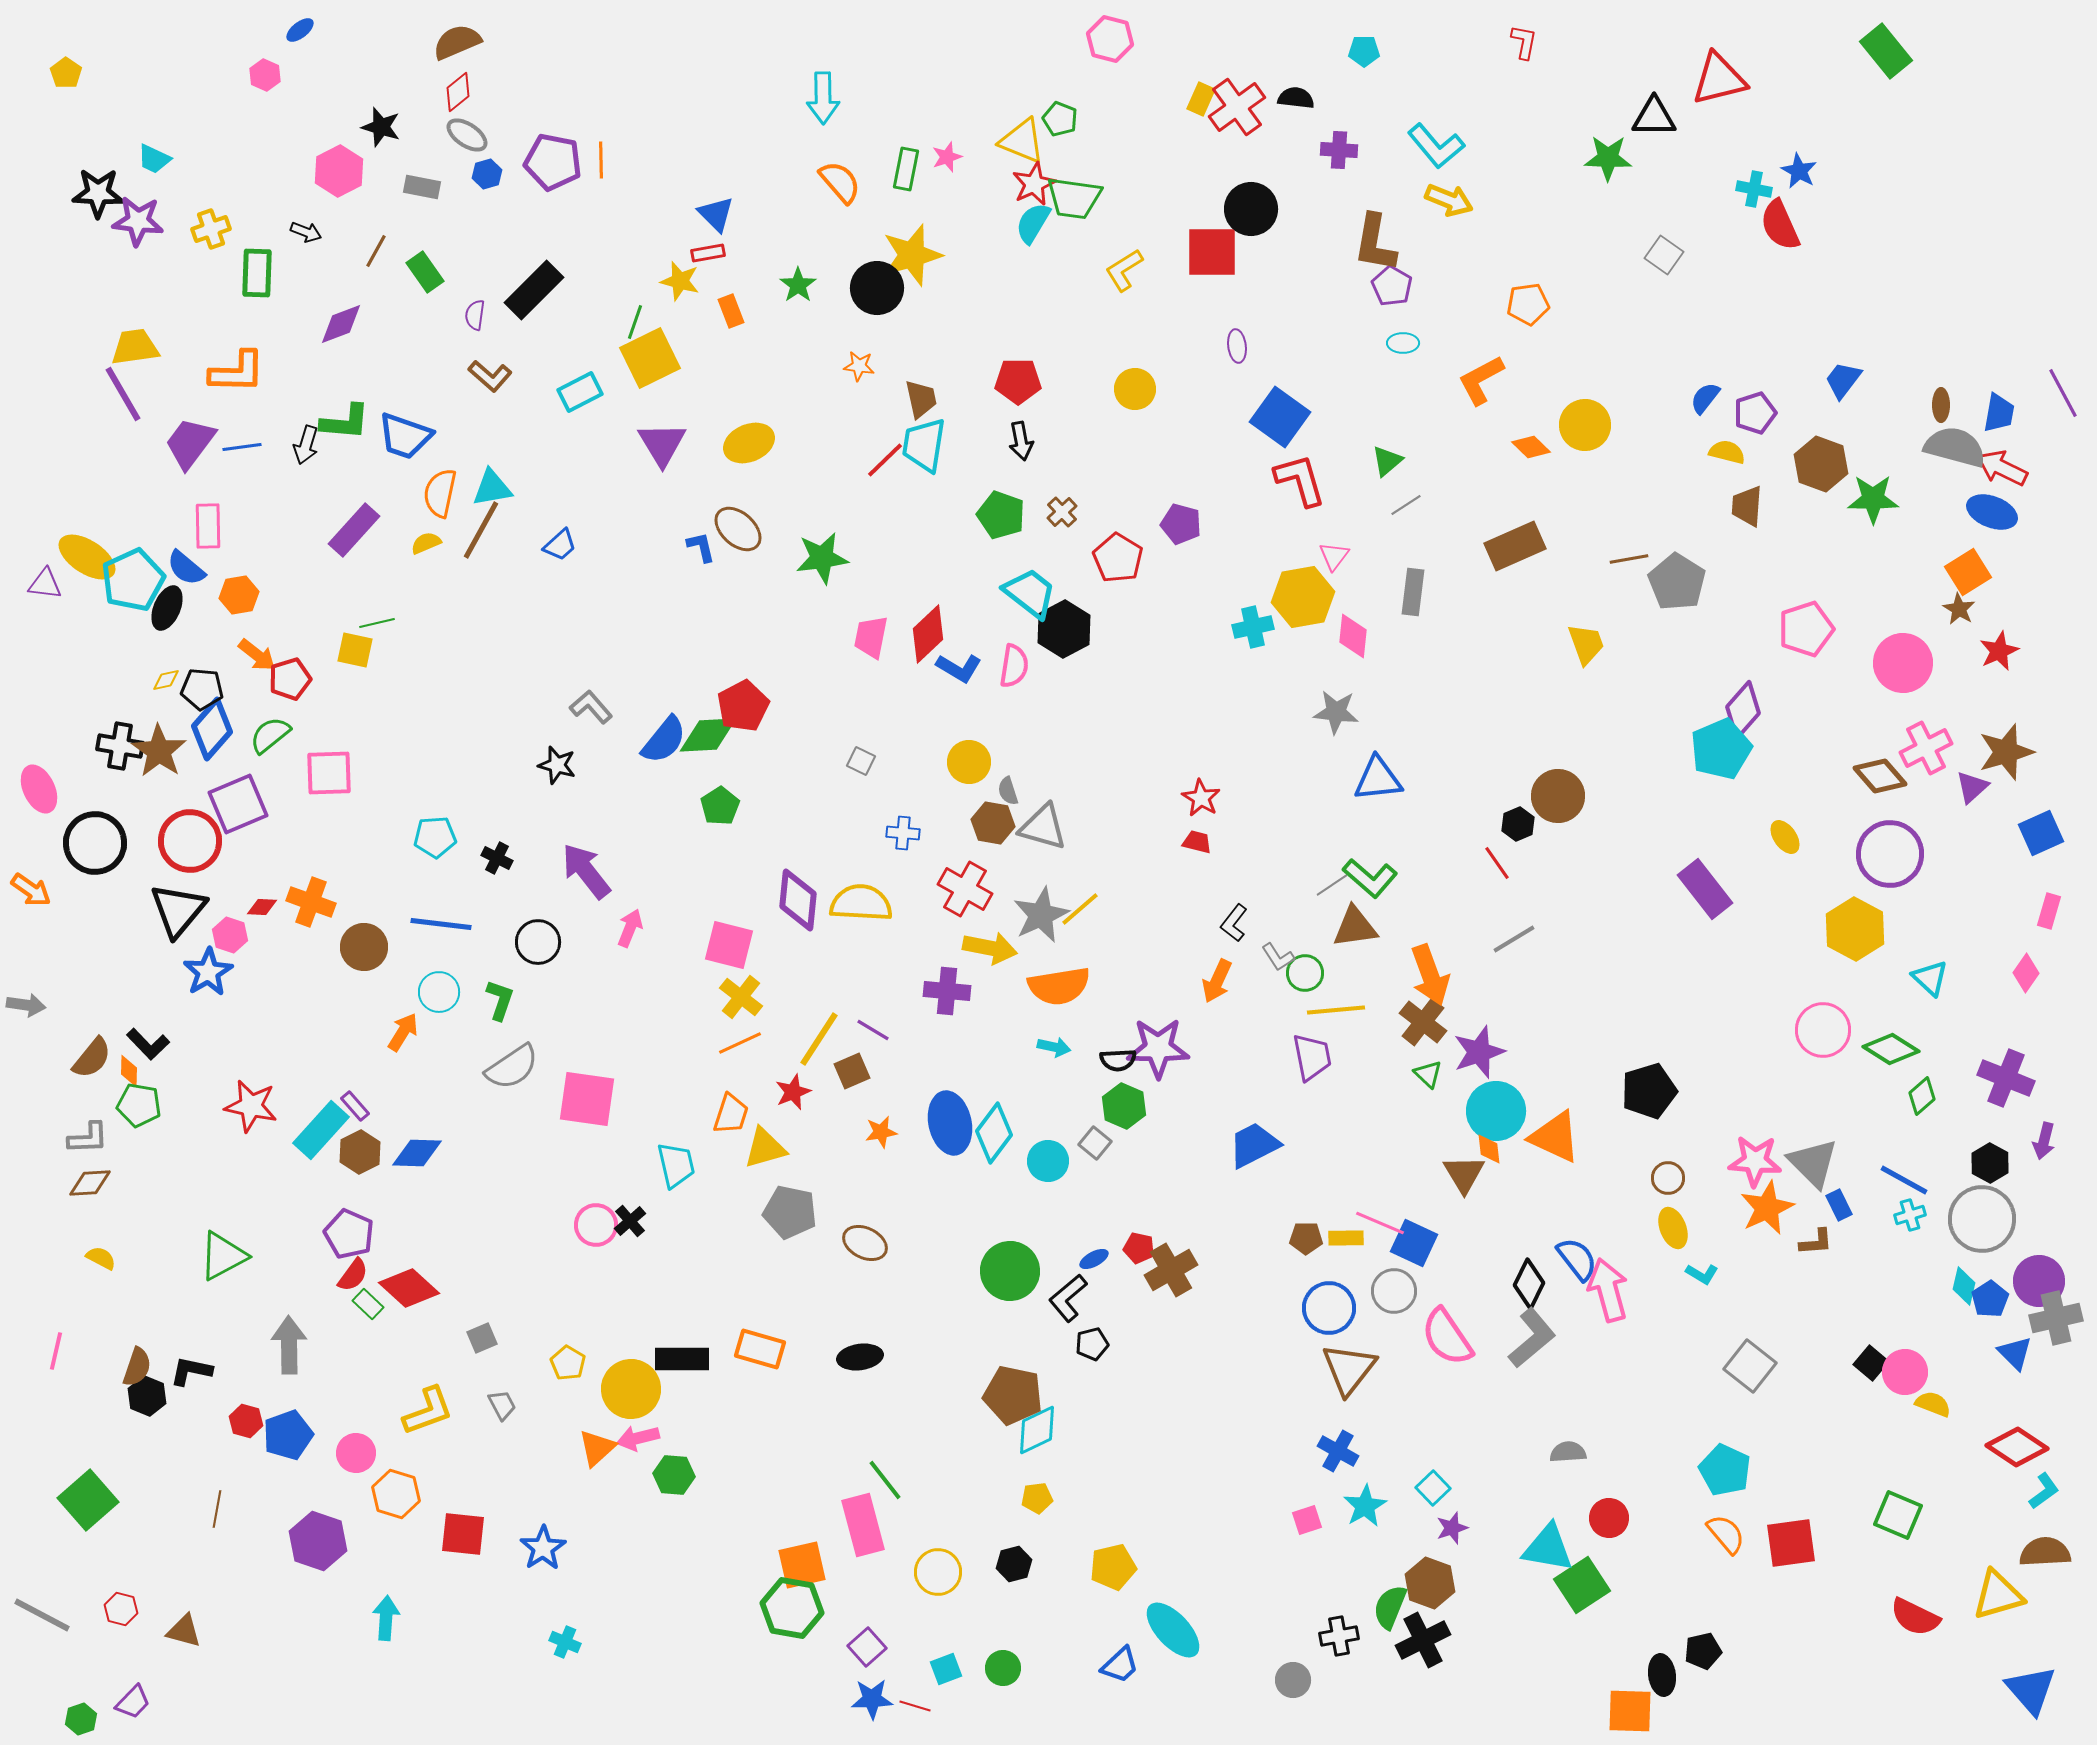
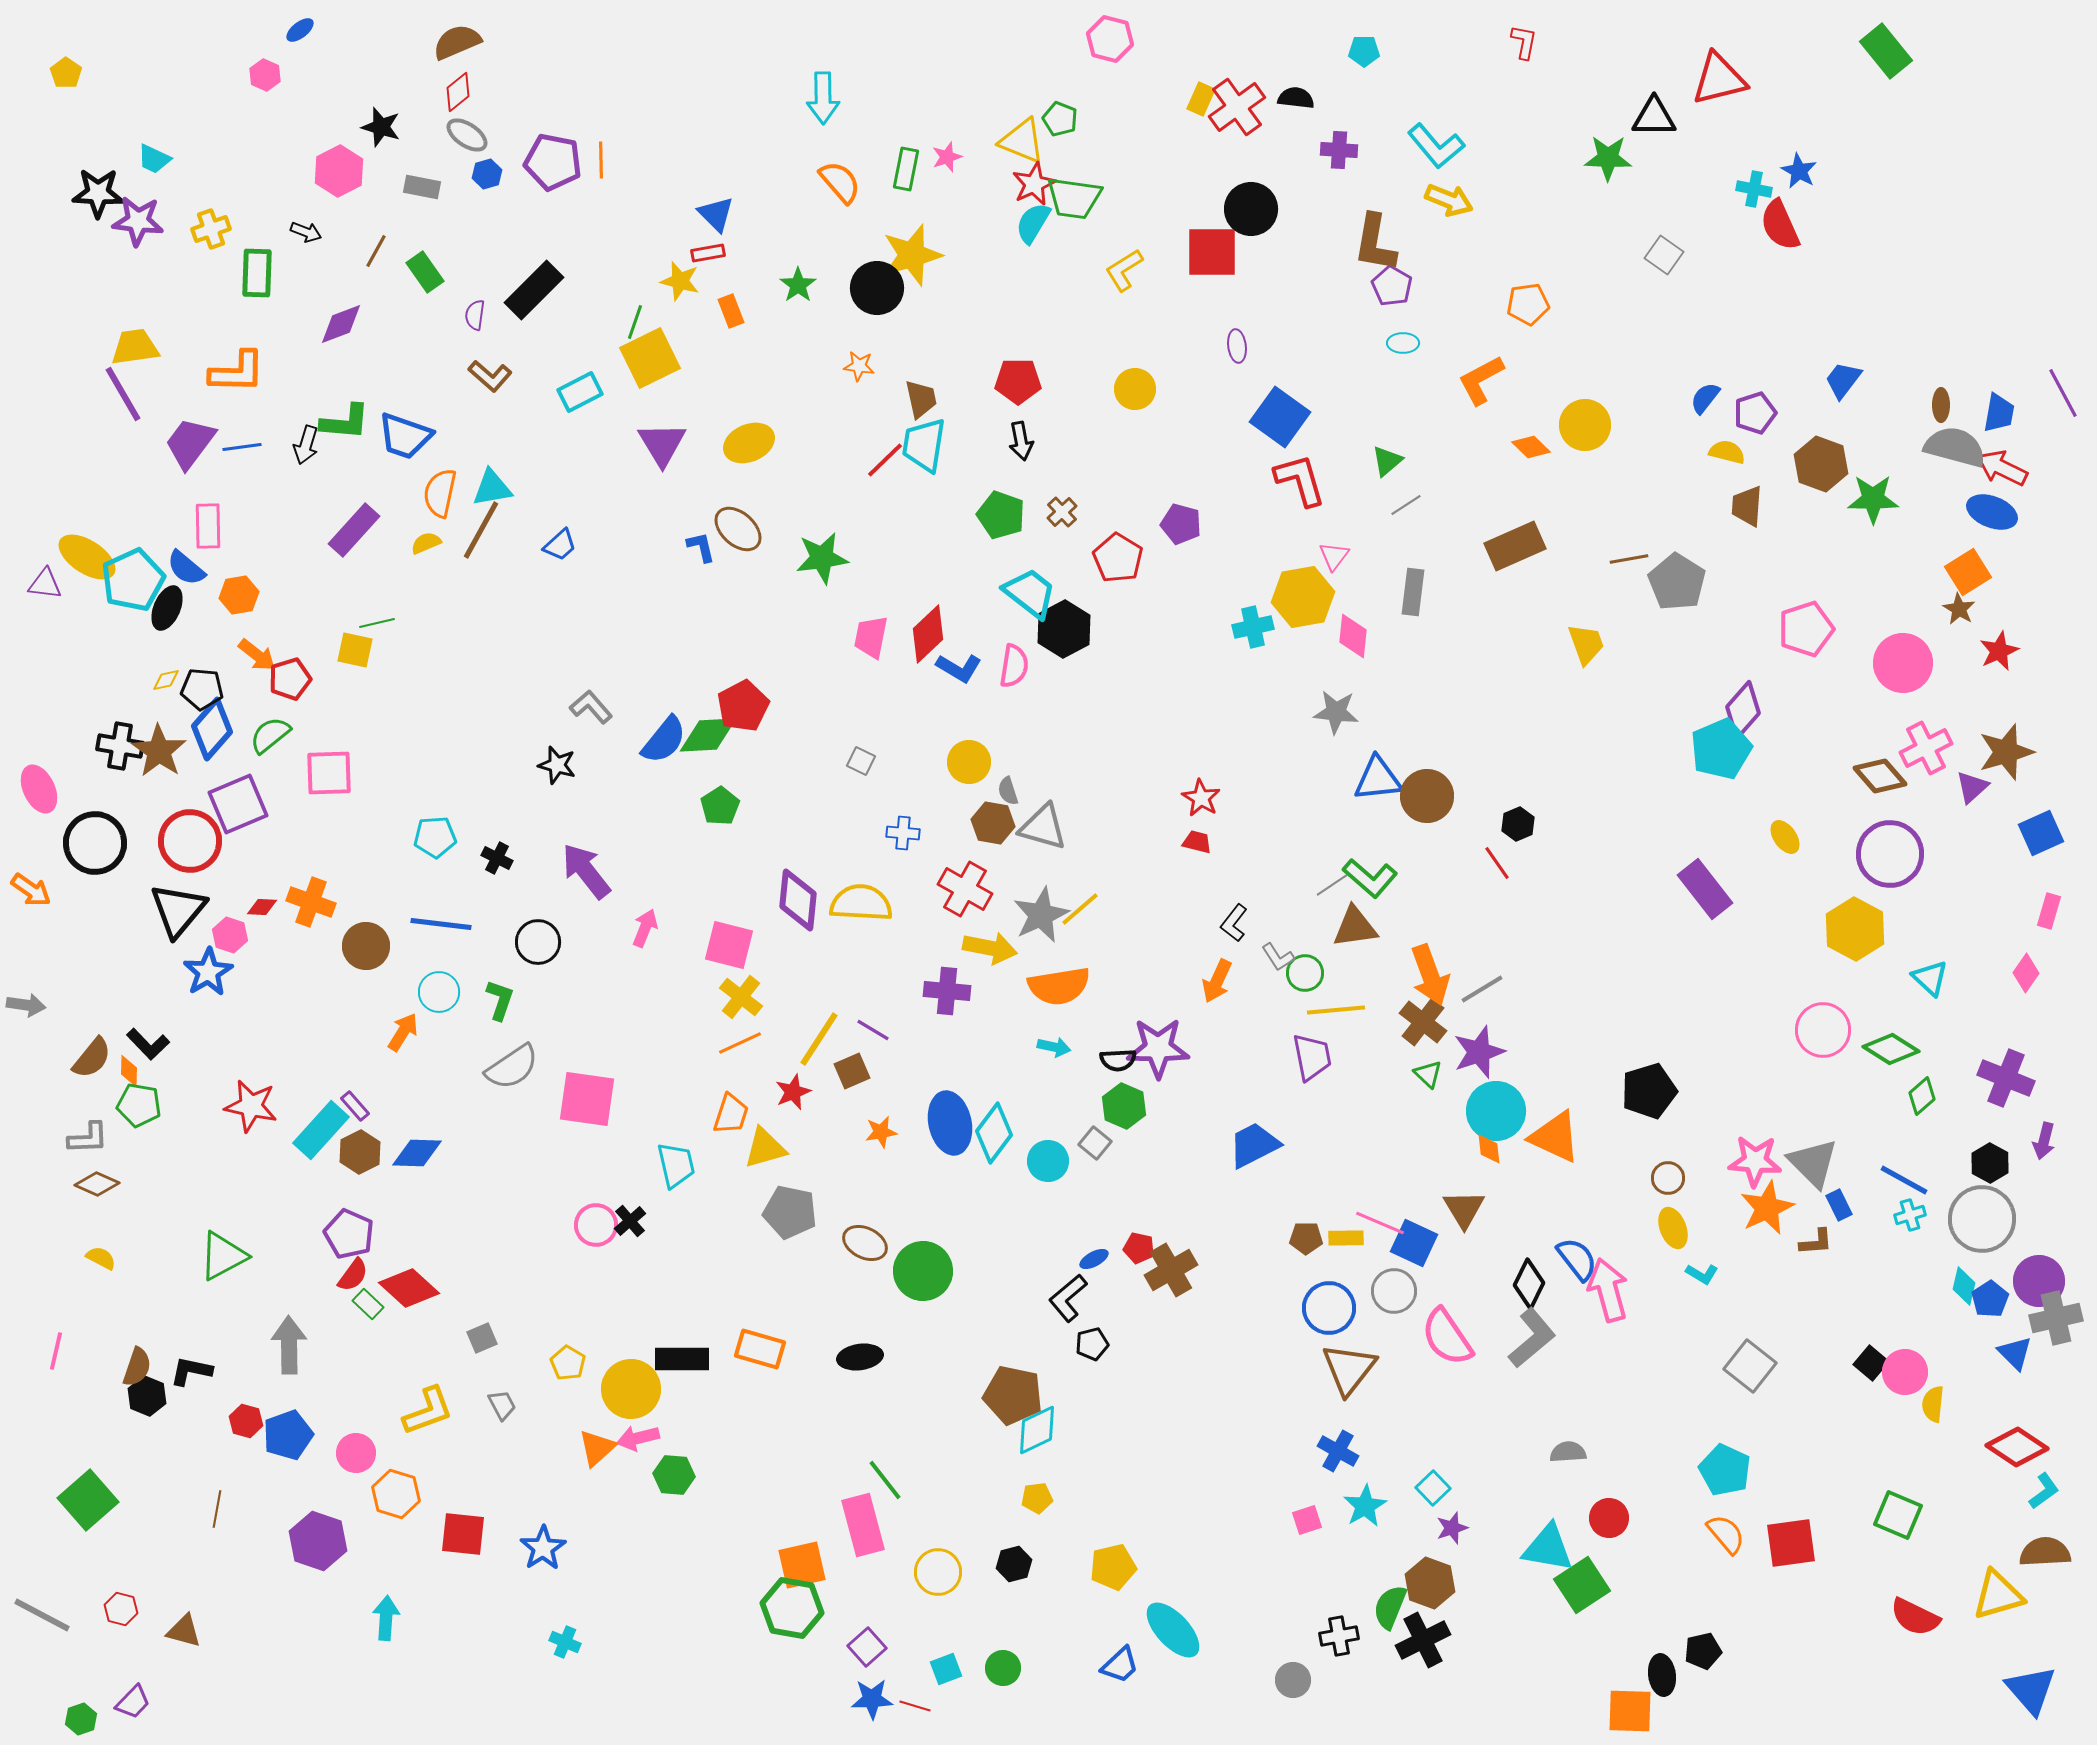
brown circle at (1558, 796): moved 131 px left
pink arrow at (630, 928): moved 15 px right
gray line at (1514, 939): moved 32 px left, 50 px down
brown circle at (364, 947): moved 2 px right, 1 px up
brown triangle at (1464, 1174): moved 35 px down
brown diamond at (90, 1183): moved 7 px right, 1 px down; rotated 27 degrees clockwise
green circle at (1010, 1271): moved 87 px left
yellow semicircle at (1933, 1404): rotated 105 degrees counterclockwise
